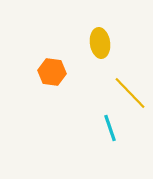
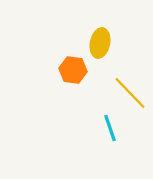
yellow ellipse: rotated 20 degrees clockwise
orange hexagon: moved 21 px right, 2 px up
